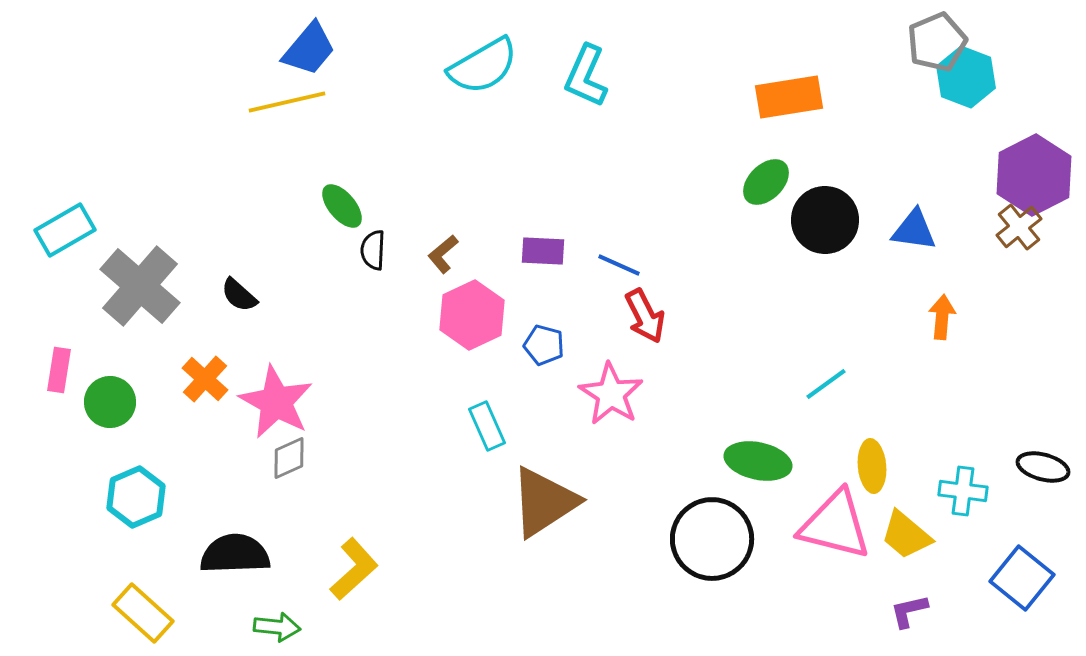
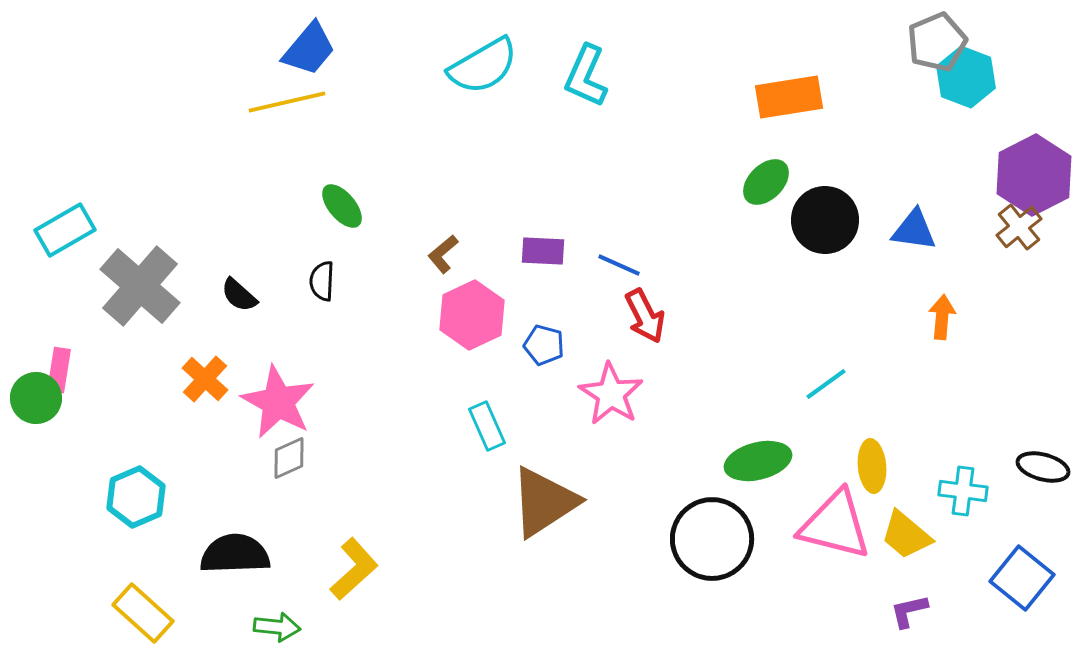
black semicircle at (373, 250): moved 51 px left, 31 px down
green circle at (110, 402): moved 74 px left, 4 px up
pink star at (276, 402): moved 2 px right
green ellipse at (758, 461): rotated 26 degrees counterclockwise
